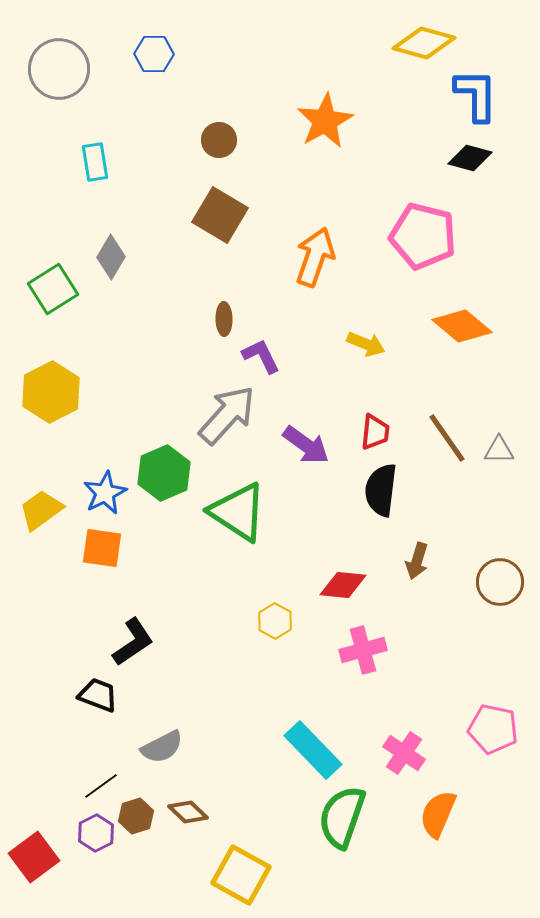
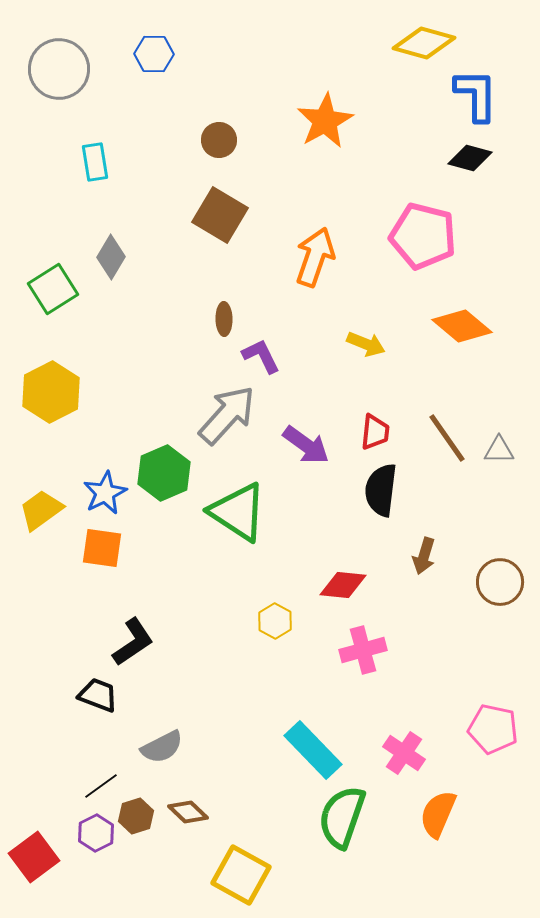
brown arrow at (417, 561): moved 7 px right, 5 px up
